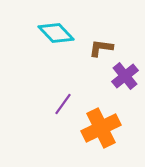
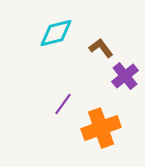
cyan diamond: rotated 60 degrees counterclockwise
brown L-shape: rotated 45 degrees clockwise
orange cross: rotated 6 degrees clockwise
